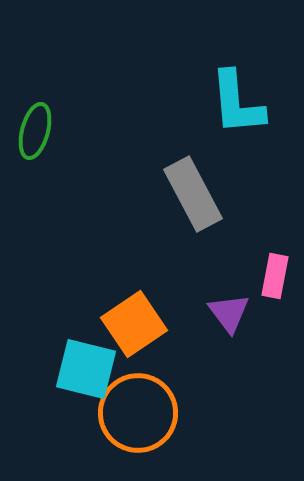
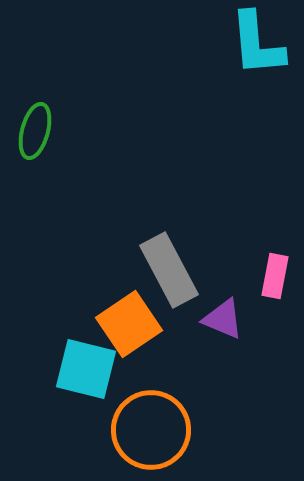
cyan L-shape: moved 20 px right, 59 px up
gray rectangle: moved 24 px left, 76 px down
purple triangle: moved 6 px left, 6 px down; rotated 30 degrees counterclockwise
orange square: moved 5 px left
orange circle: moved 13 px right, 17 px down
